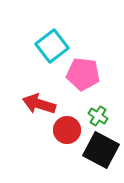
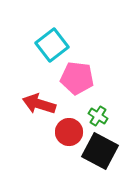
cyan square: moved 1 px up
pink pentagon: moved 6 px left, 4 px down
red circle: moved 2 px right, 2 px down
black square: moved 1 px left, 1 px down
